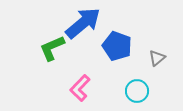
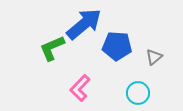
blue arrow: moved 1 px right, 1 px down
blue pentagon: rotated 16 degrees counterclockwise
gray triangle: moved 3 px left, 1 px up
cyan circle: moved 1 px right, 2 px down
